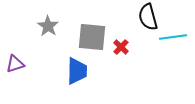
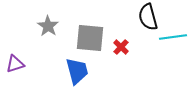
gray square: moved 2 px left, 1 px down
blue trapezoid: rotated 16 degrees counterclockwise
